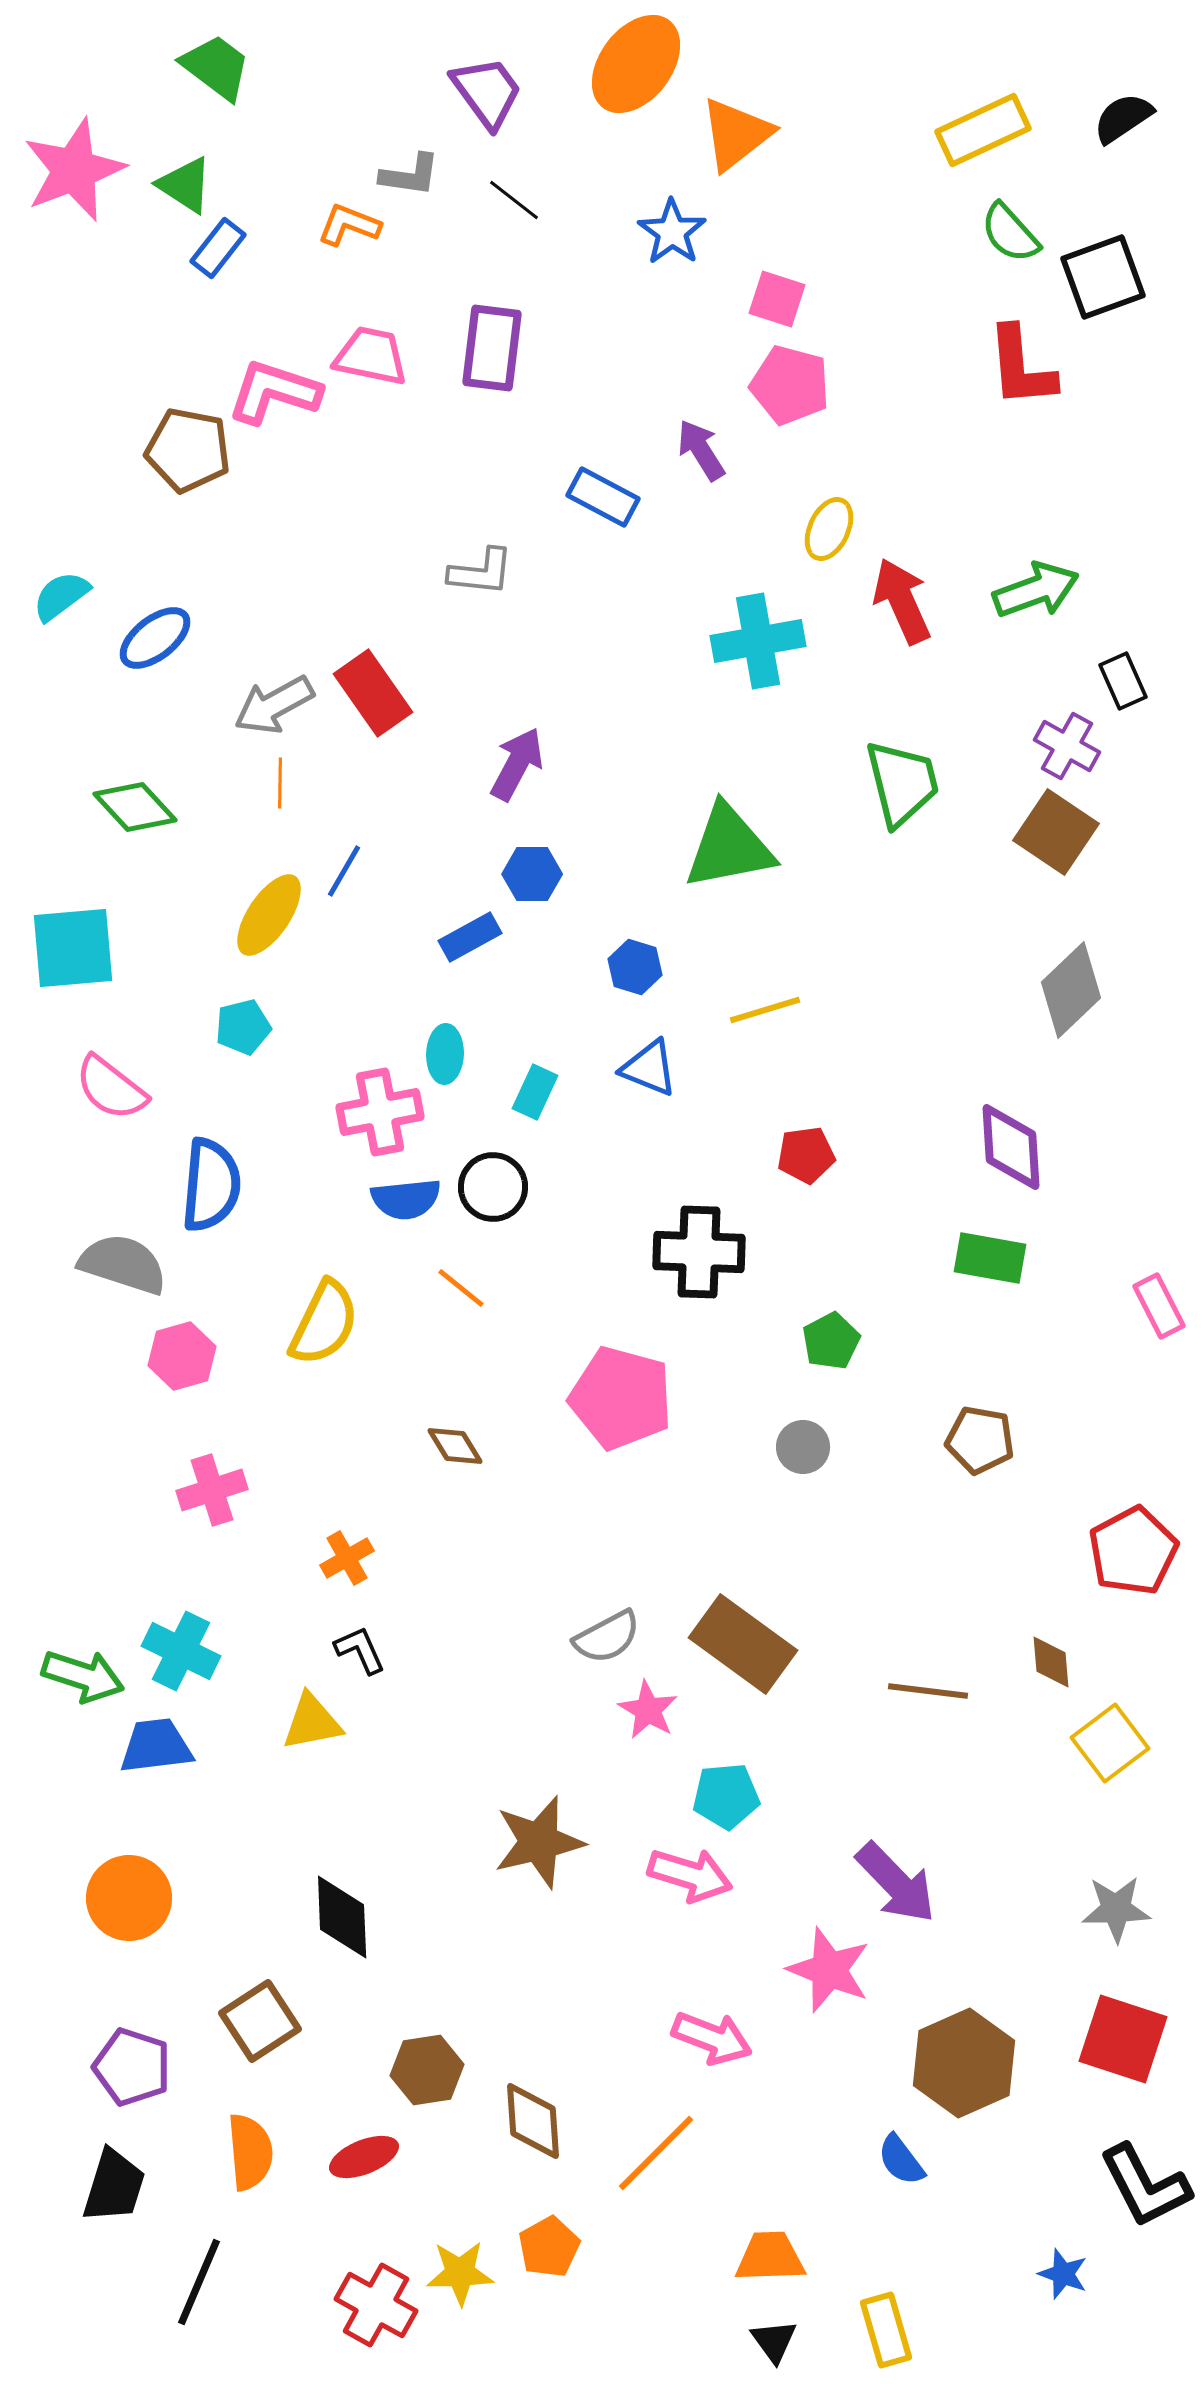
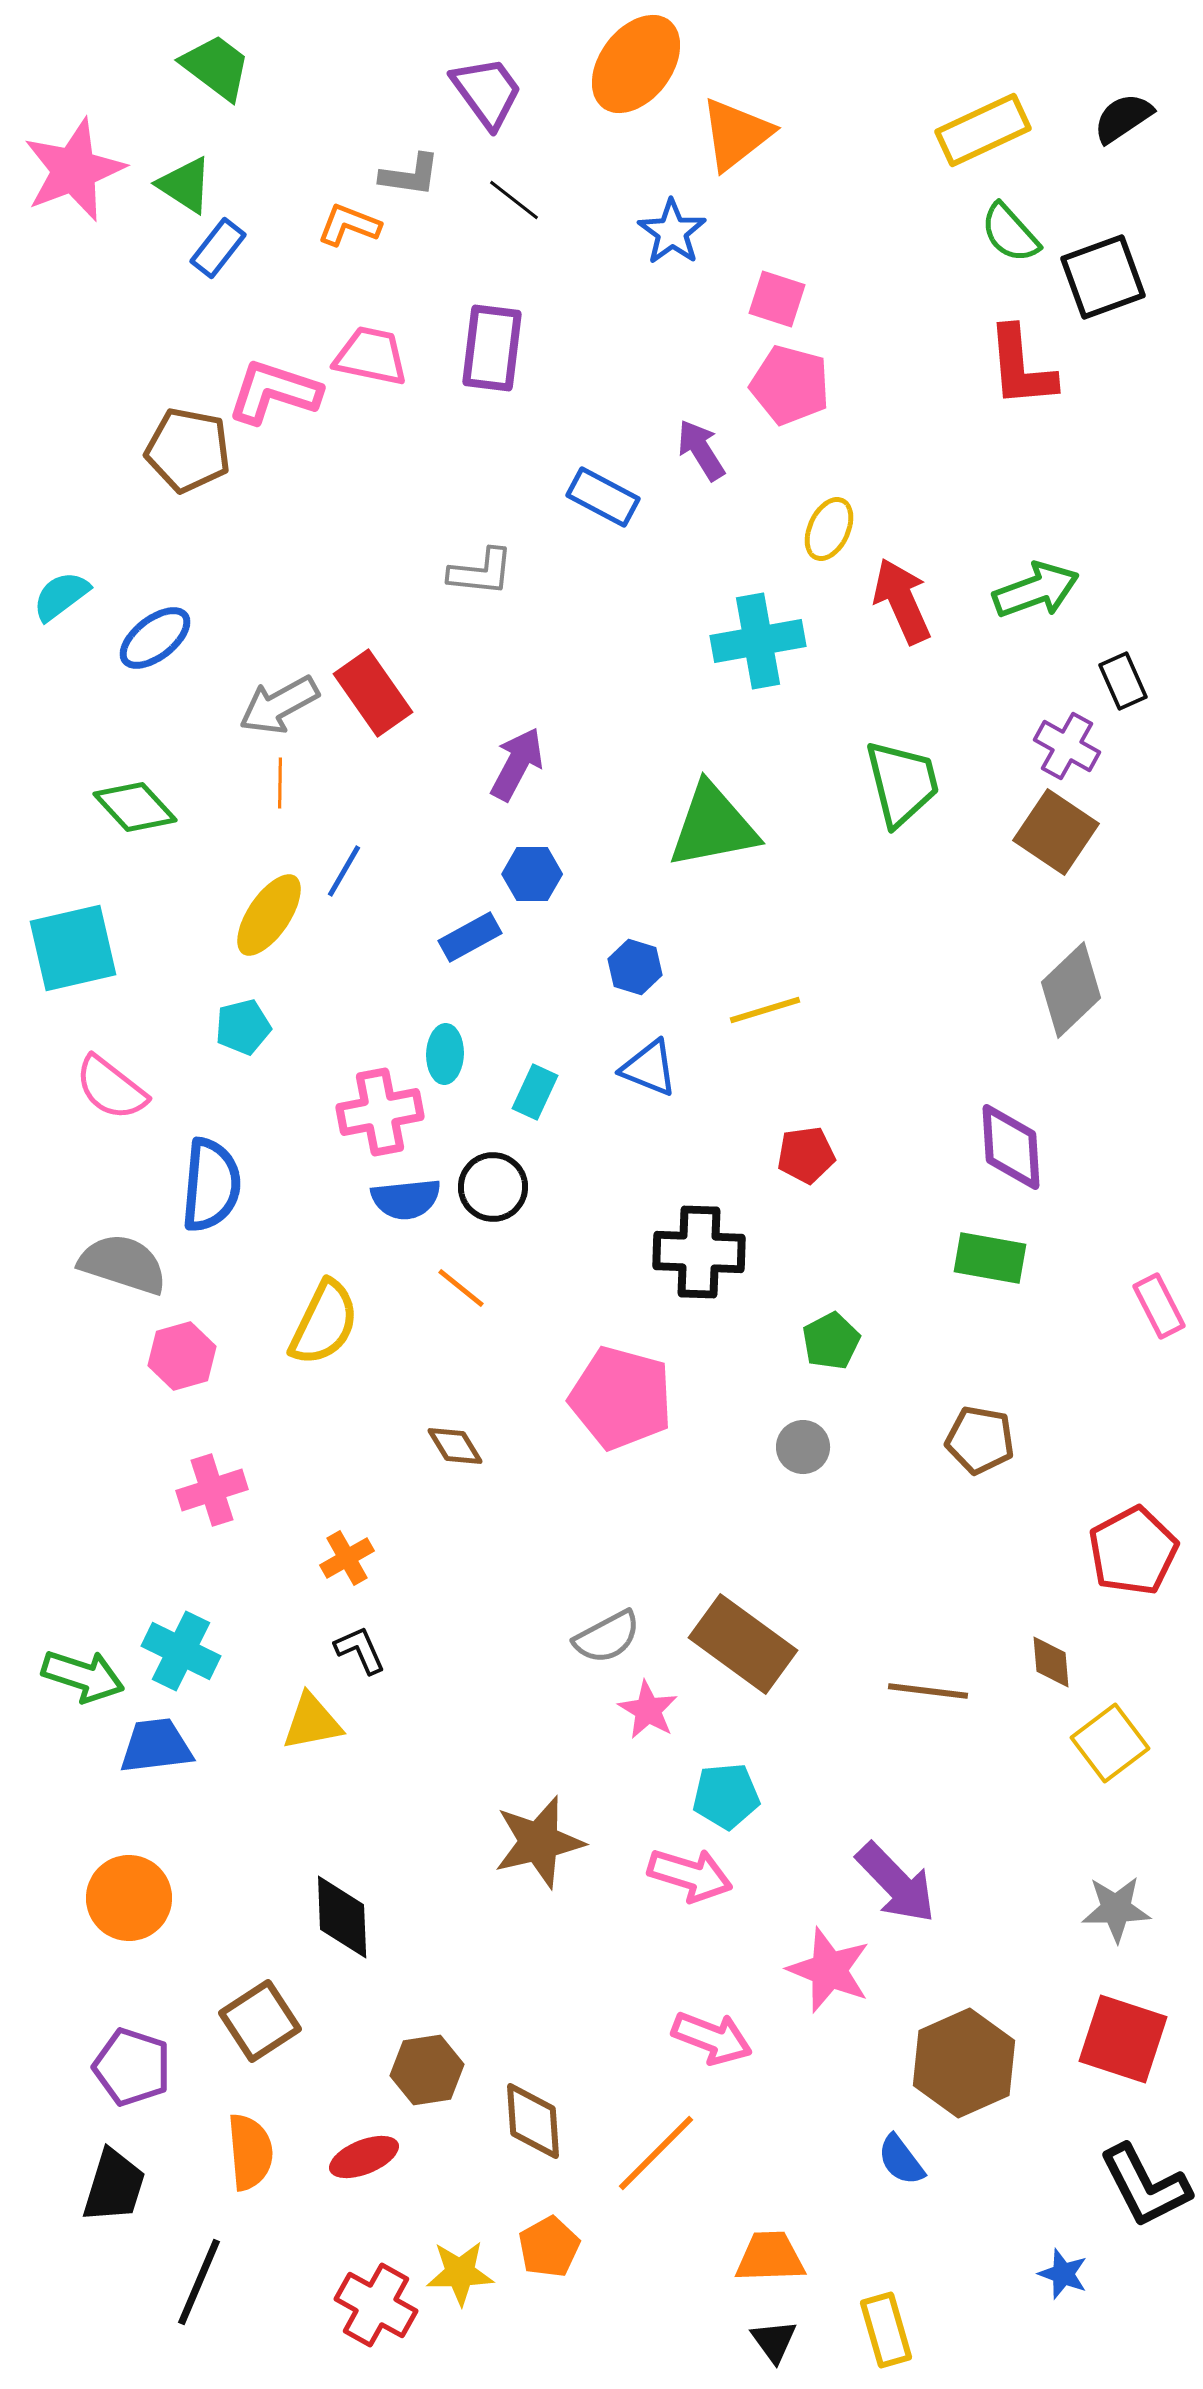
gray arrow at (274, 705): moved 5 px right
green triangle at (729, 847): moved 16 px left, 21 px up
cyan square at (73, 948): rotated 8 degrees counterclockwise
